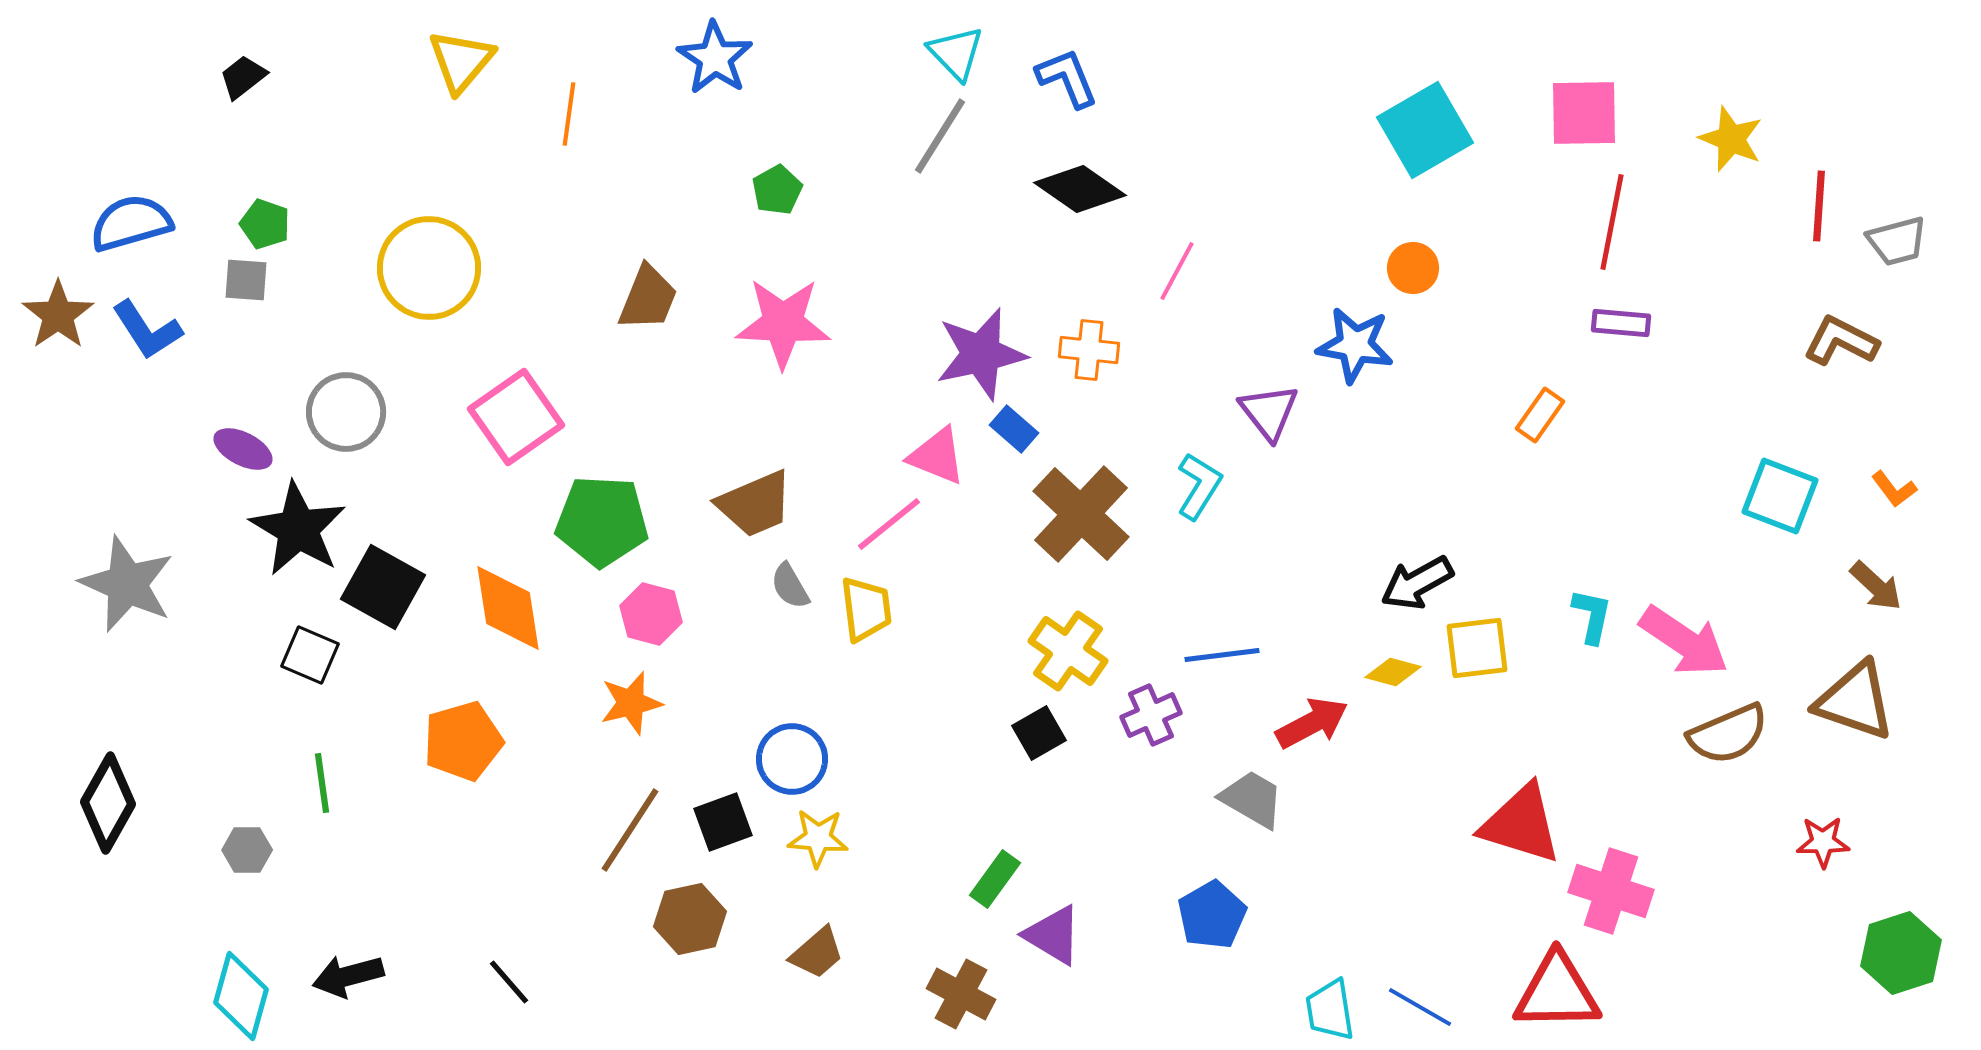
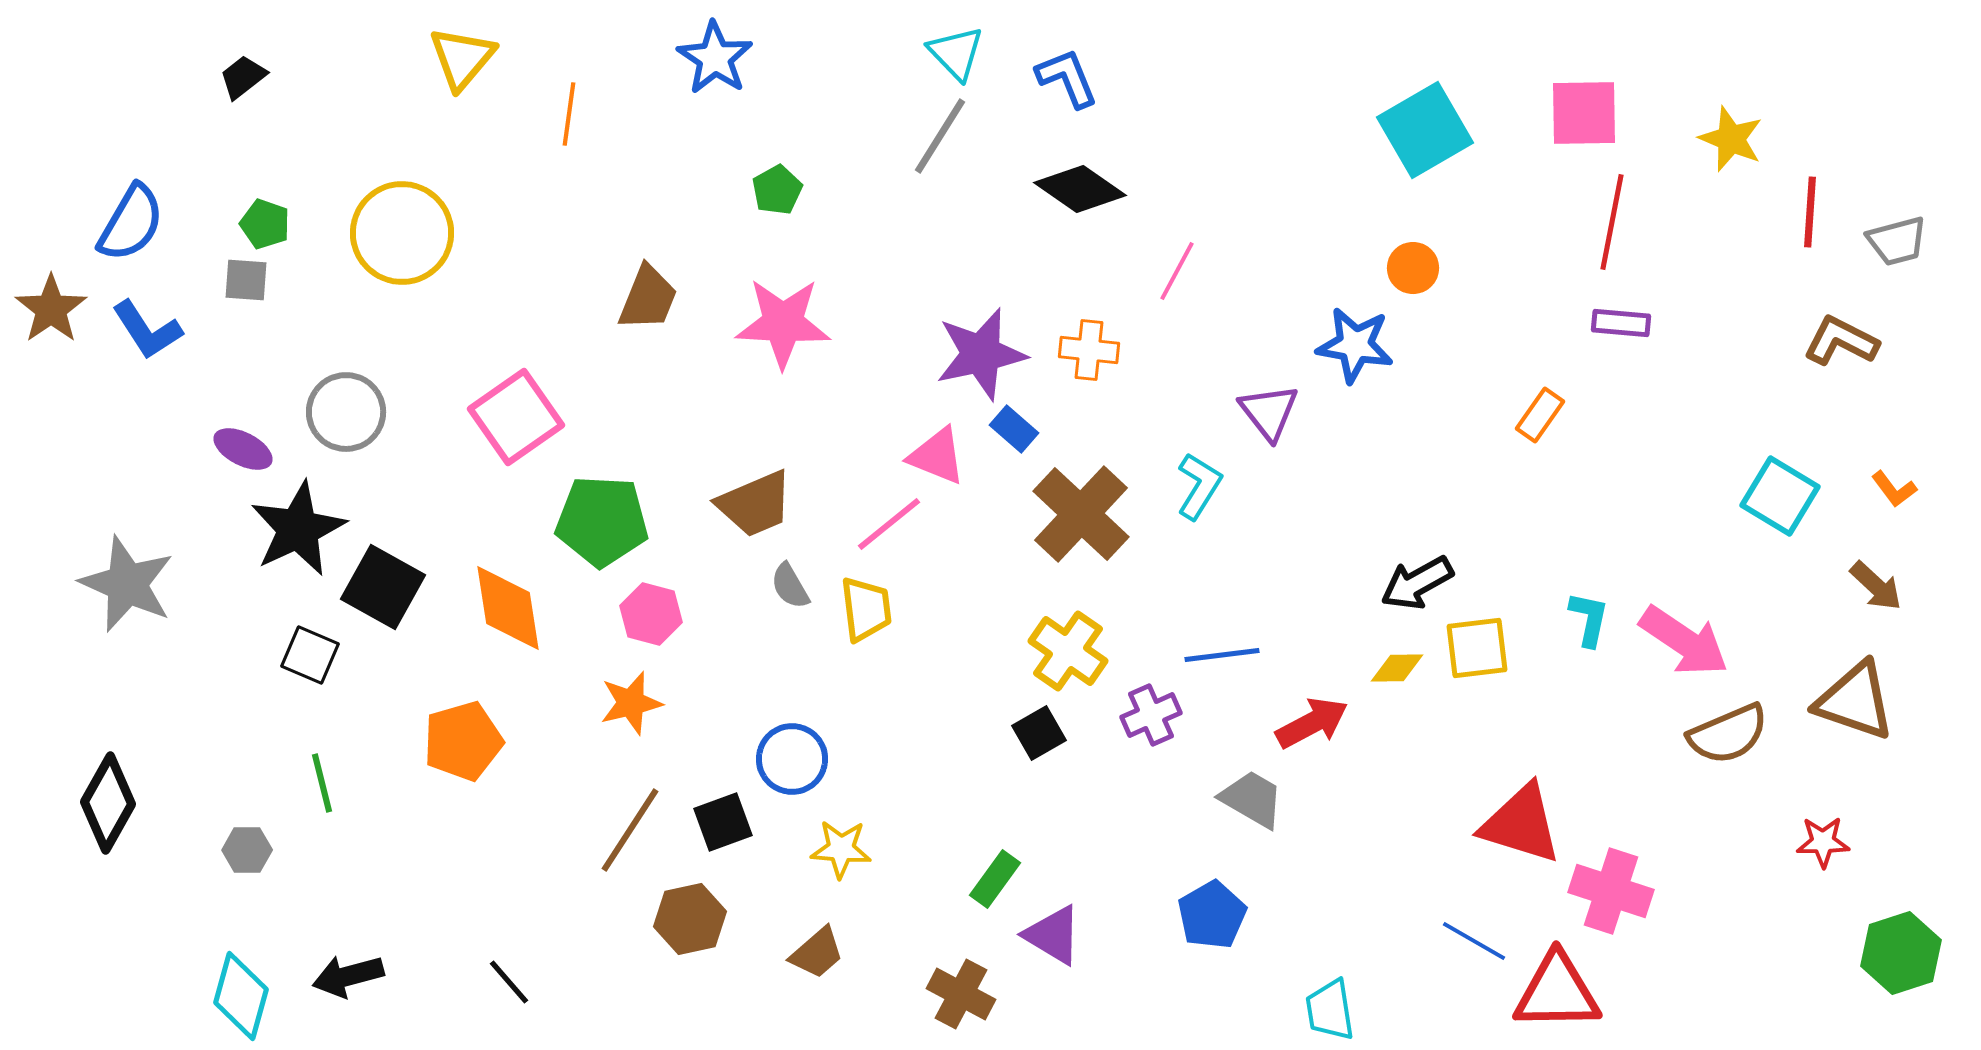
yellow triangle at (461, 61): moved 1 px right, 3 px up
red line at (1819, 206): moved 9 px left, 6 px down
blue semicircle at (131, 223): rotated 136 degrees clockwise
yellow circle at (429, 268): moved 27 px left, 35 px up
brown star at (58, 315): moved 7 px left, 6 px up
cyan square at (1780, 496): rotated 10 degrees clockwise
black star at (298, 529): rotated 16 degrees clockwise
cyan L-shape at (1592, 616): moved 3 px left, 3 px down
yellow diamond at (1393, 672): moved 4 px right, 4 px up; rotated 16 degrees counterclockwise
green line at (322, 783): rotated 6 degrees counterclockwise
yellow star at (818, 838): moved 23 px right, 11 px down
blue line at (1420, 1007): moved 54 px right, 66 px up
